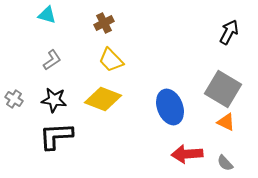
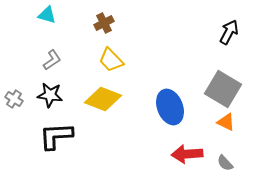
black star: moved 4 px left, 5 px up
